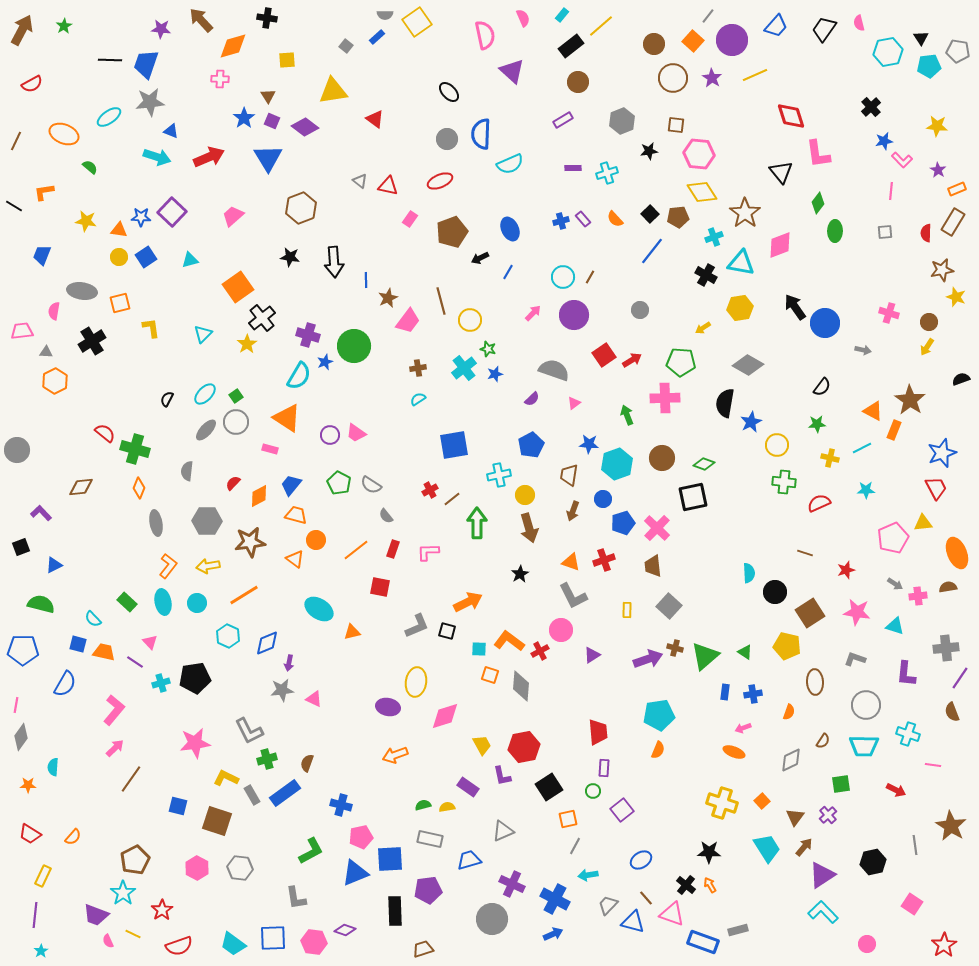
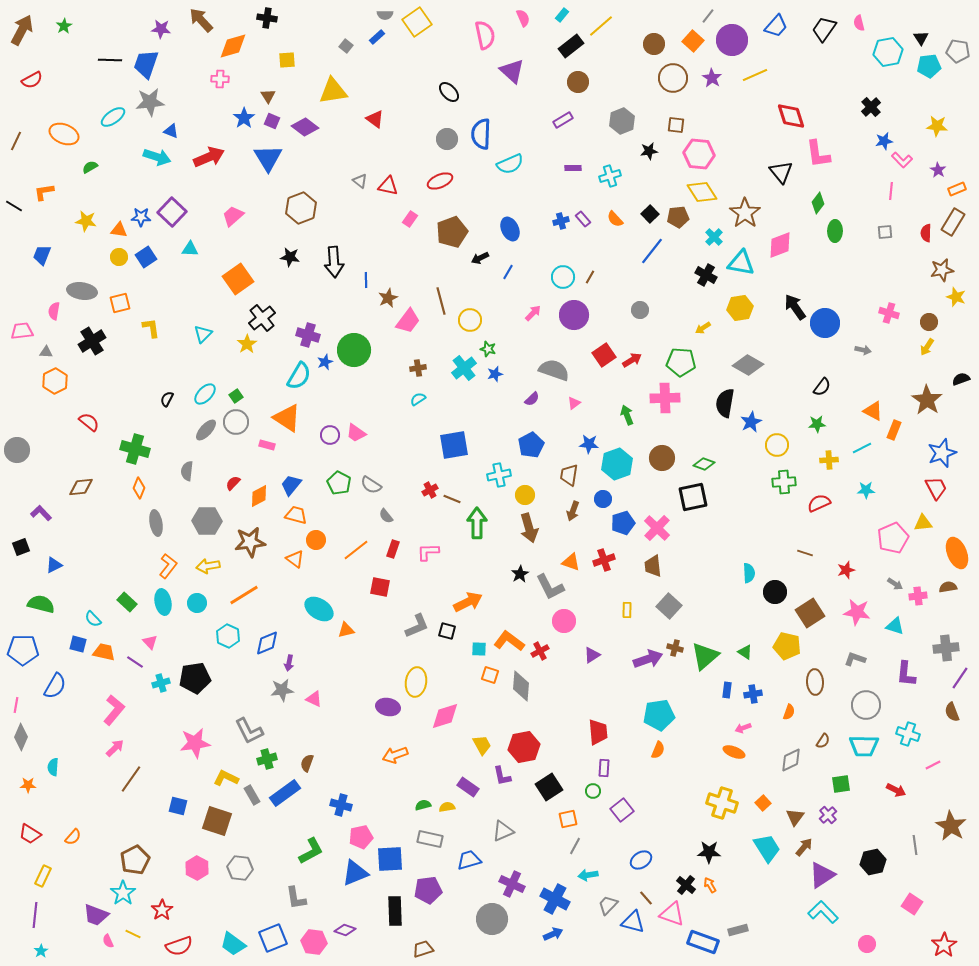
red semicircle at (32, 84): moved 4 px up
cyan ellipse at (109, 117): moved 4 px right
green semicircle at (90, 167): rotated 70 degrees counterclockwise
cyan cross at (607, 173): moved 3 px right, 3 px down
cyan cross at (714, 237): rotated 24 degrees counterclockwise
cyan triangle at (190, 260): moved 11 px up; rotated 18 degrees clockwise
orange square at (238, 287): moved 8 px up
green circle at (354, 346): moved 4 px down
brown star at (910, 400): moved 17 px right
red semicircle at (105, 433): moved 16 px left, 11 px up
pink rectangle at (270, 449): moved 3 px left, 4 px up
yellow cross at (830, 458): moved 1 px left, 2 px down; rotated 18 degrees counterclockwise
green cross at (784, 482): rotated 10 degrees counterclockwise
brown line at (452, 499): rotated 60 degrees clockwise
gray L-shape at (573, 596): moved 23 px left, 9 px up
pink circle at (561, 630): moved 3 px right, 9 px up
orange triangle at (352, 632): moved 6 px left, 2 px up
blue semicircle at (65, 684): moved 10 px left, 2 px down
blue rectangle at (725, 692): moved 2 px right, 2 px up
gray diamond at (21, 737): rotated 12 degrees counterclockwise
pink line at (933, 765): rotated 35 degrees counterclockwise
orange square at (762, 801): moved 1 px right, 2 px down
blue square at (273, 938): rotated 20 degrees counterclockwise
